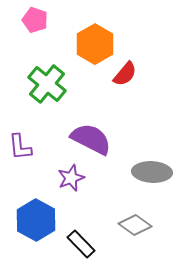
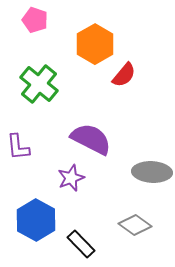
red semicircle: moved 1 px left, 1 px down
green cross: moved 8 px left
purple L-shape: moved 2 px left
